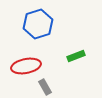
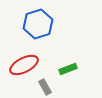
green rectangle: moved 8 px left, 13 px down
red ellipse: moved 2 px left, 1 px up; rotated 16 degrees counterclockwise
